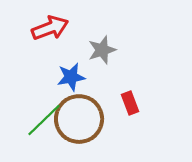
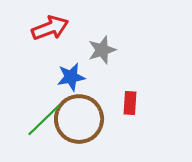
red rectangle: rotated 25 degrees clockwise
